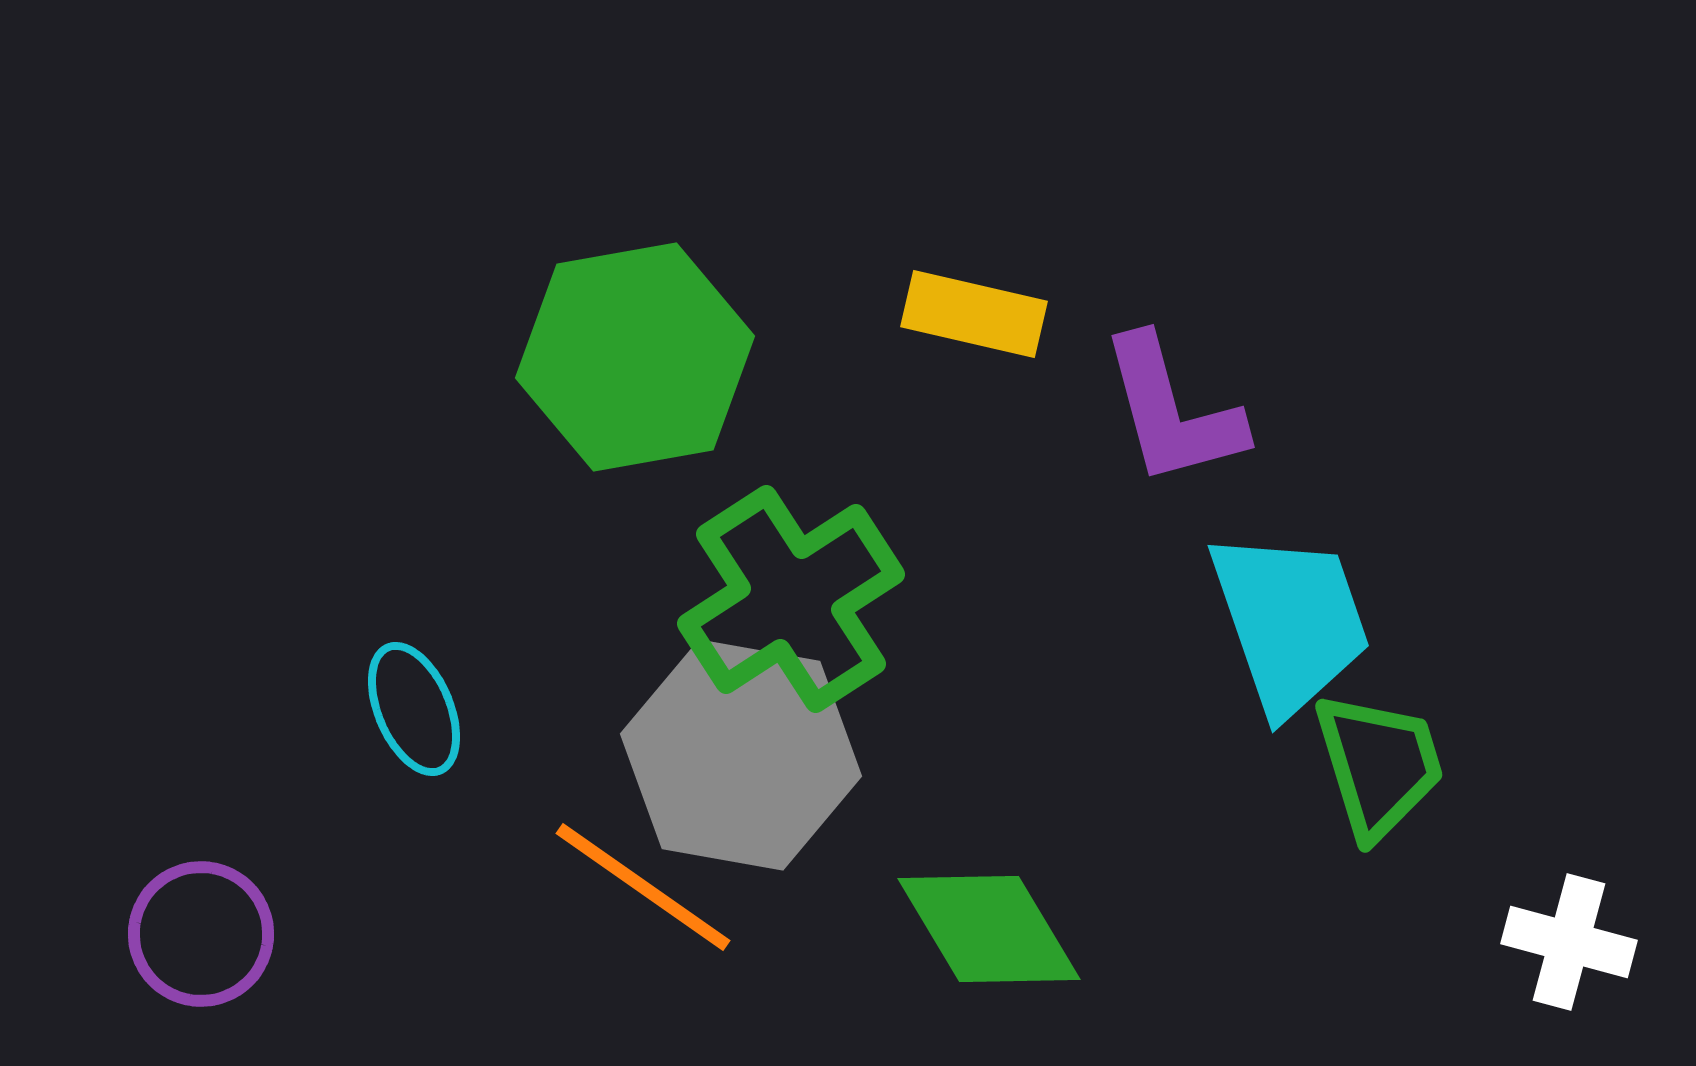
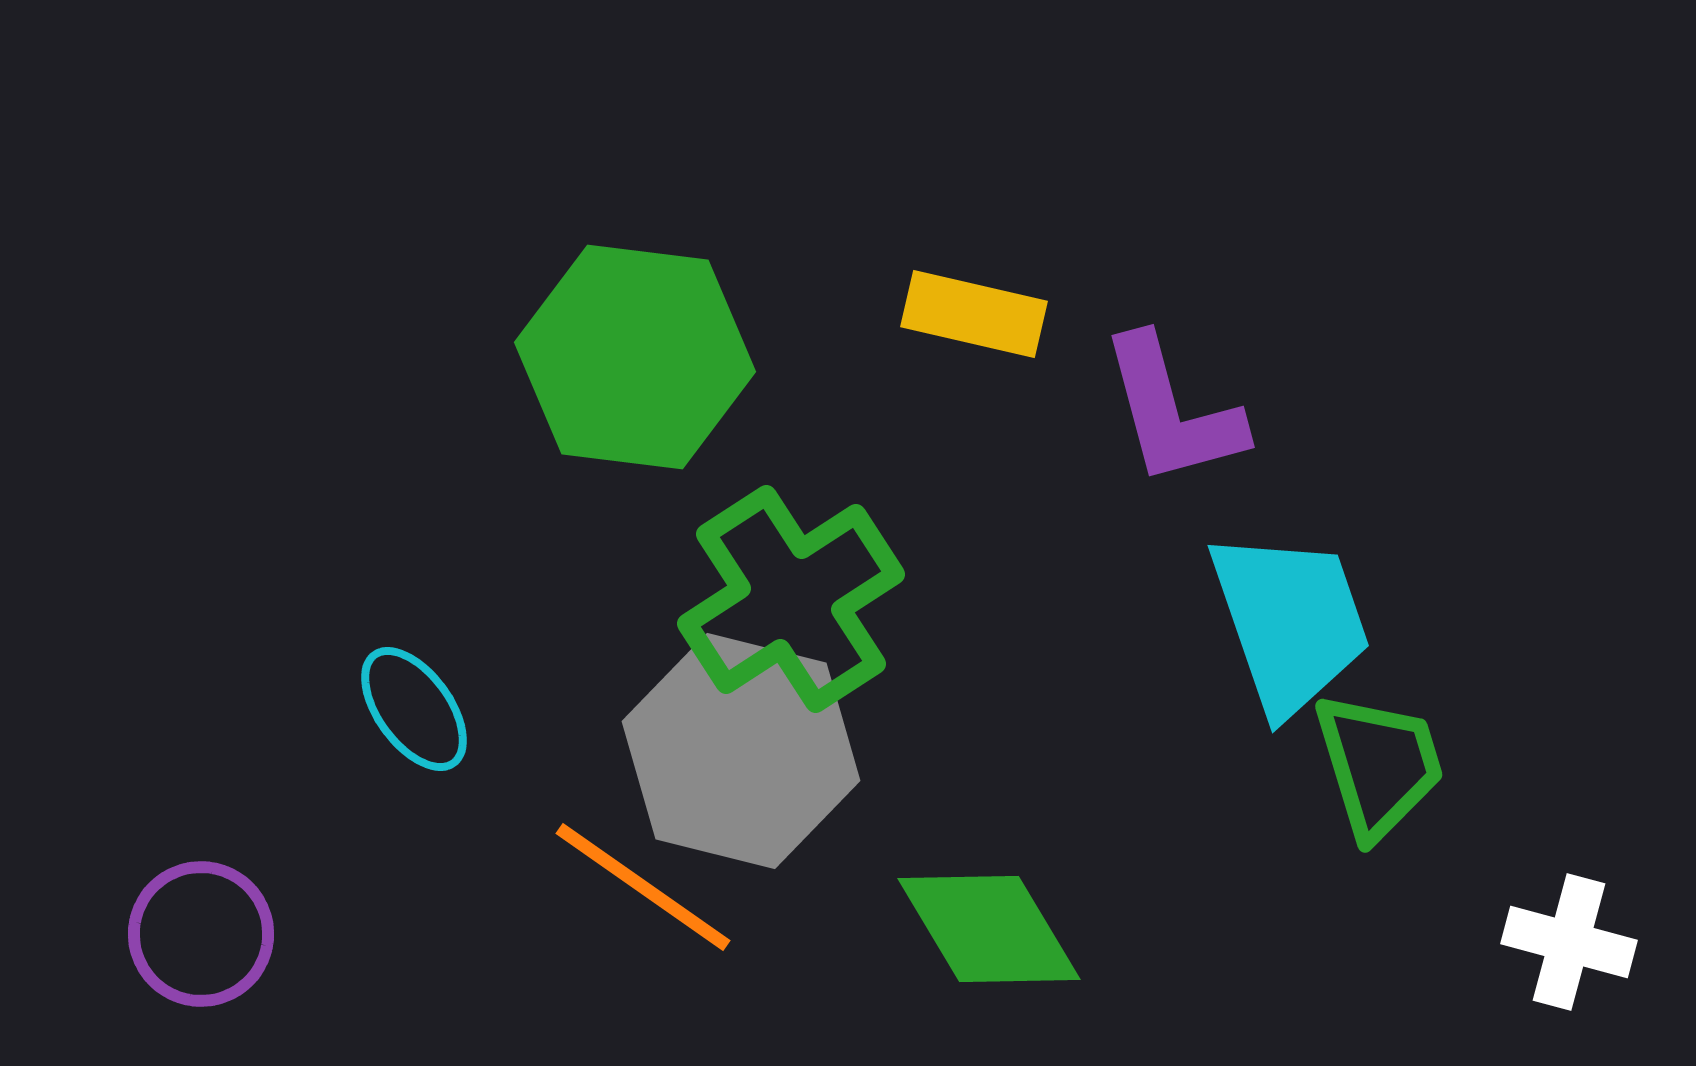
green hexagon: rotated 17 degrees clockwise
cyan ellipse: rotated 13 degrees counterclockwise
gray hexagon: moved 4 px up; rotated 4 degrees clockwise
